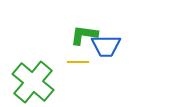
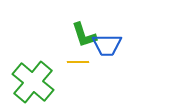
green L-shape: rotated 116 degrees counterclockwise
blue trapezoid: moved 1 px right, 1 px up
